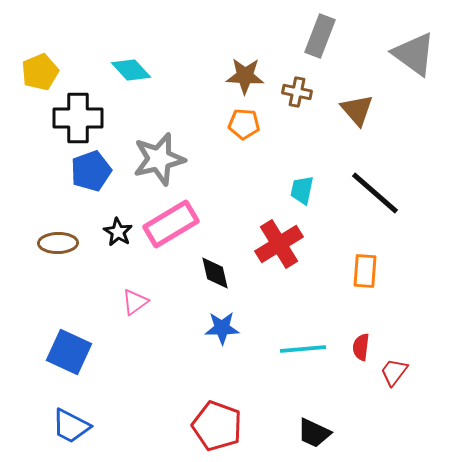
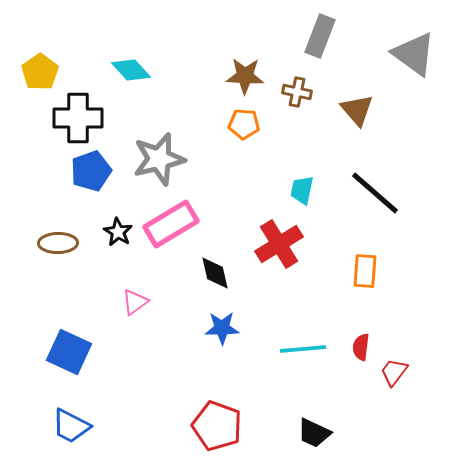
yellow pentagon: rotated 12 degrees counterclockwise
